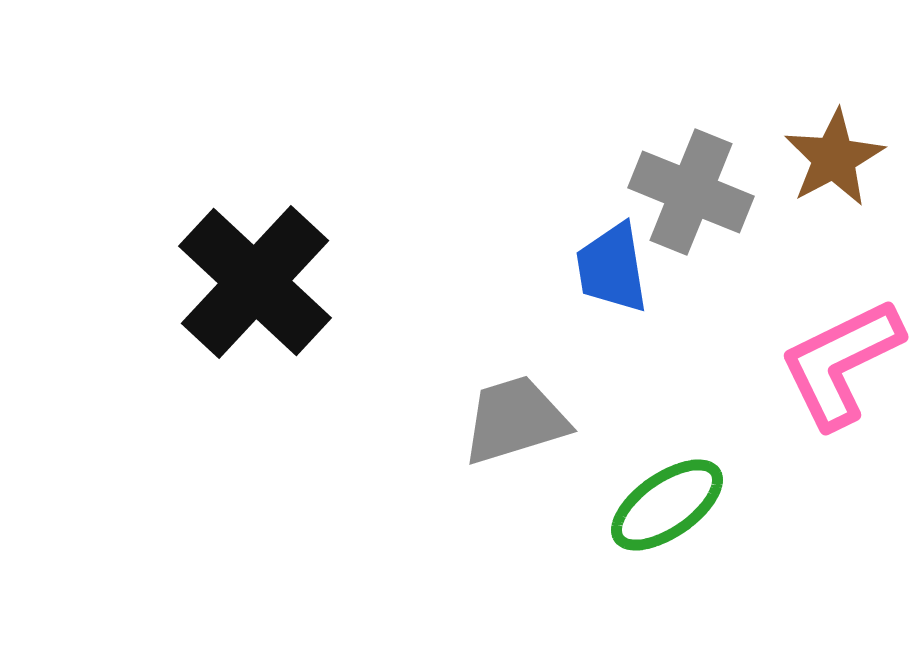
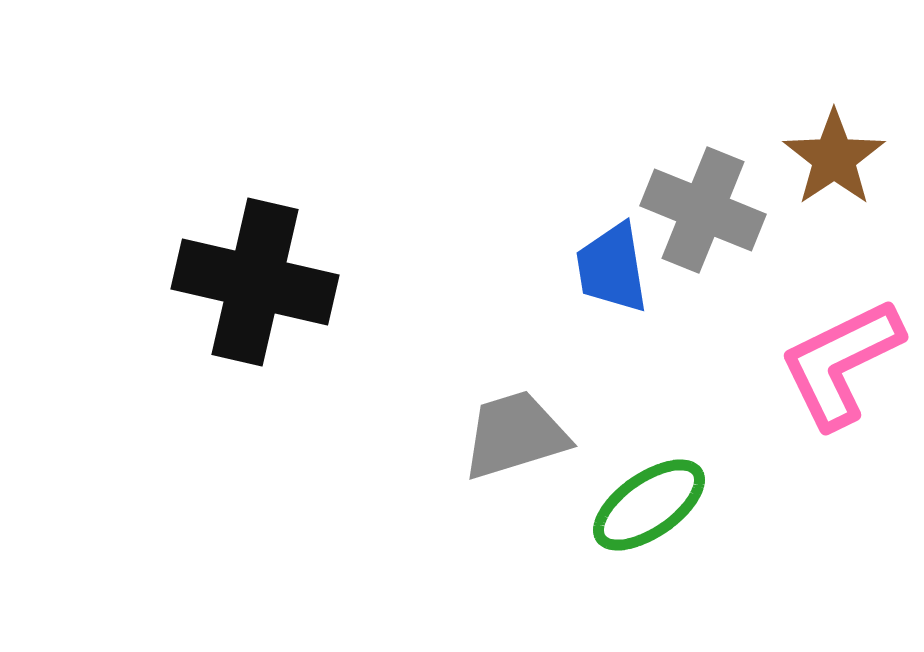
brown star: rotated 6 degrees counterclockwise
gray cross: moved 12 px right, 18 px down
black cross: rotated 30 degrees counterclockwise
gray trapezoid: moved 15 px down
green ellipse: moved 18 px left
